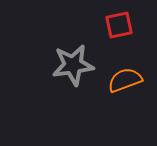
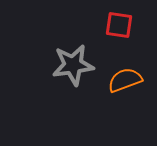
red square: rotated 20 degrees clockwise
